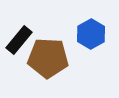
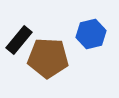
blue hexagon: rotated 16 degrees clockwise
